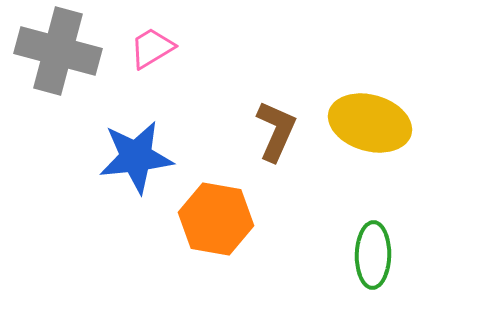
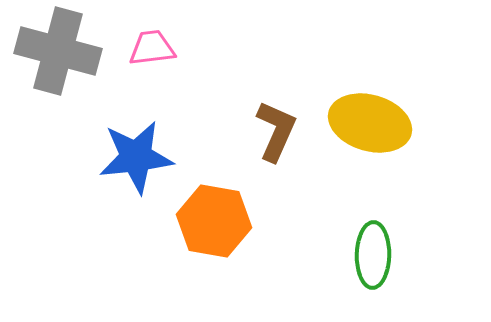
pink trapezoid: rotated 24 degrees clockwise
orange hexagon: moved 2 px left, 2 px down
